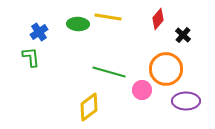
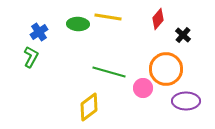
green L-shape: rotated 35 degrees clockwise
pink circle: moved 1 px right, 2 px up
